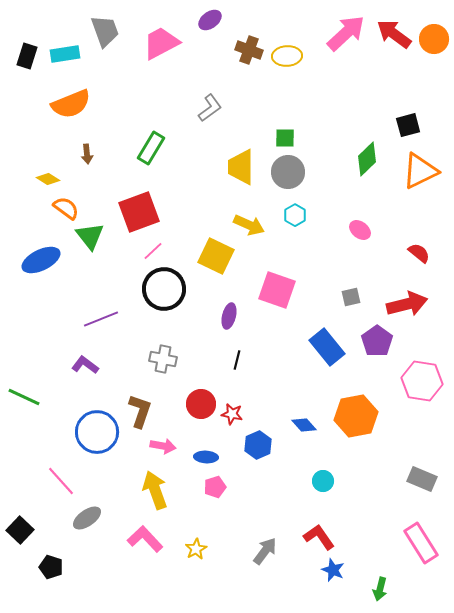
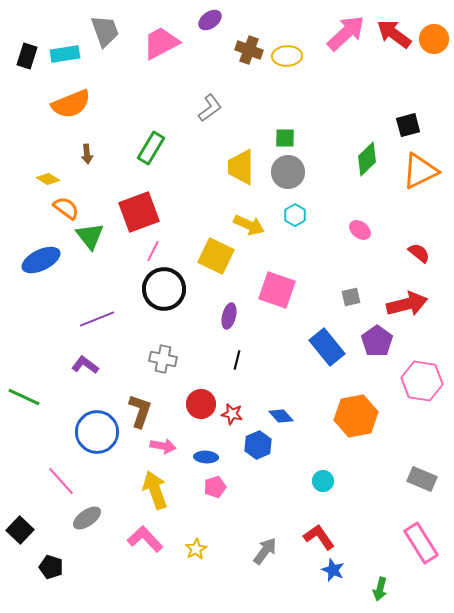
pink line at (153, 251): rotated 20 degrees counterclockwise
purple line at (101, 319): moved 4 px left
blue diamond at (304, 425): moved 23 px left, 9 px up
